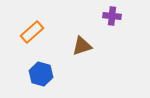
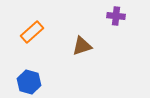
purple cross: moved 4 px right
blue hexagon: moved 12 px left, 8 px down
